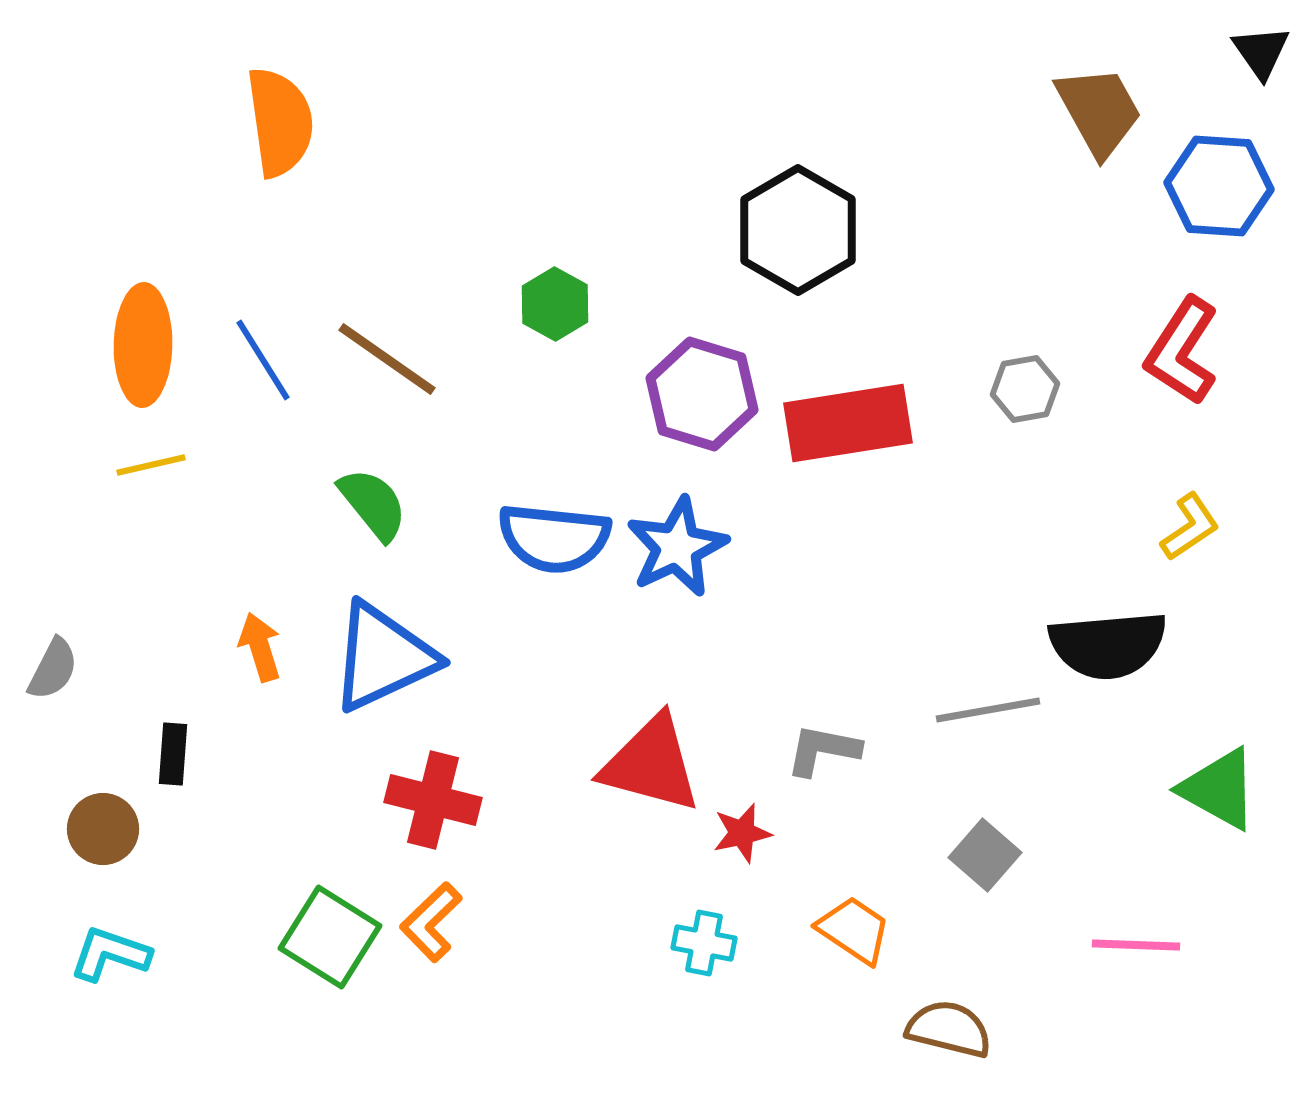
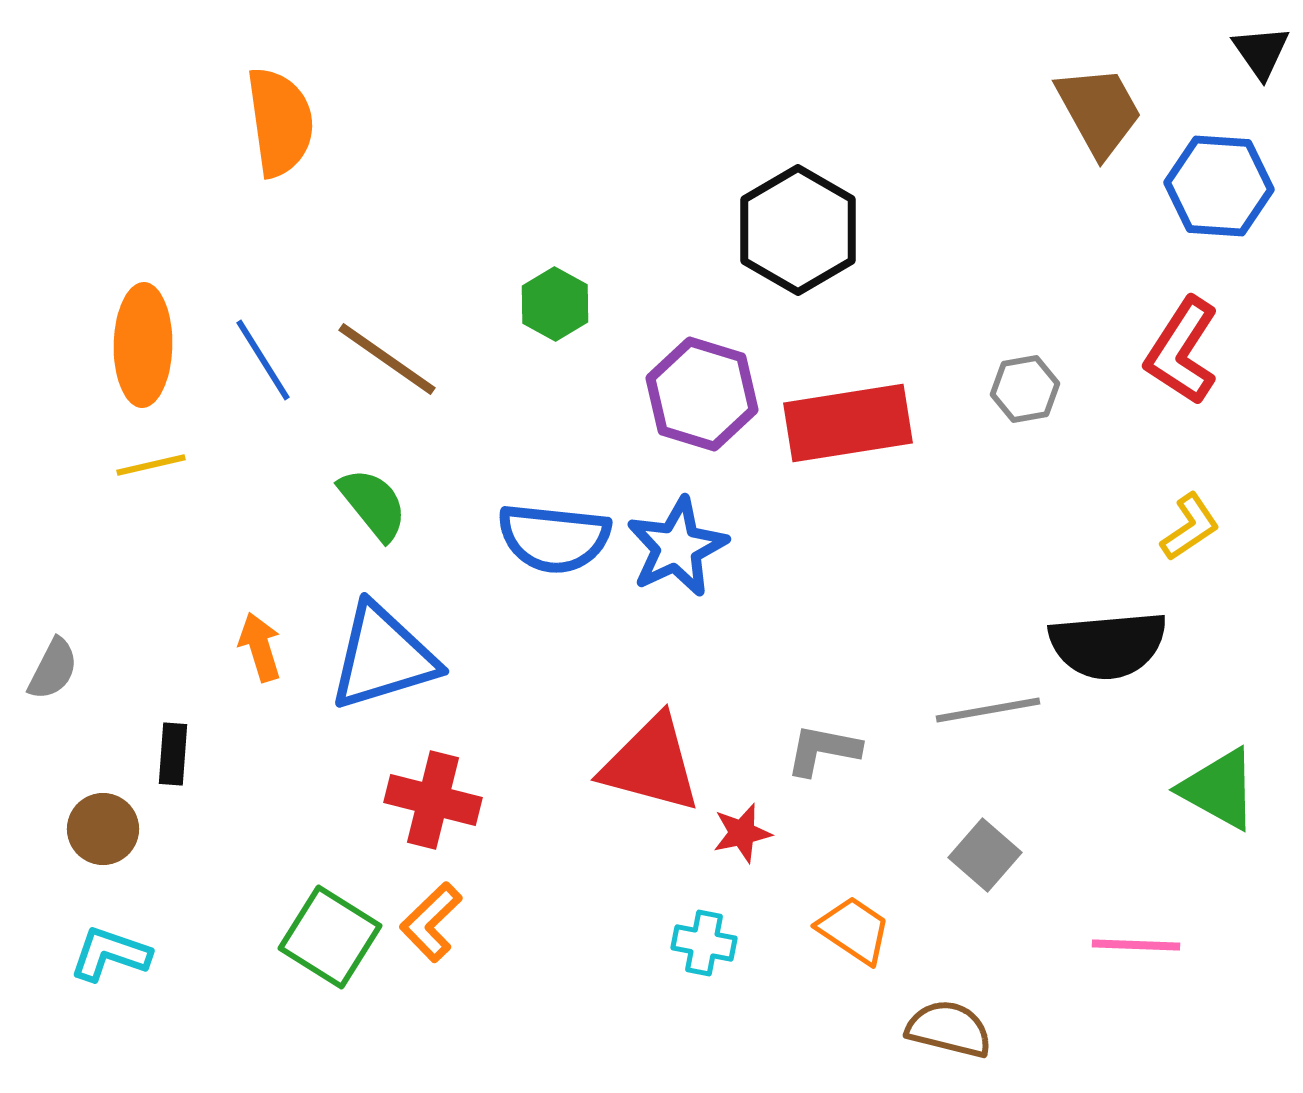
blue triangle: rotated 8 degrees clockwise
